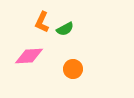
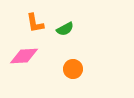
orange L-shape: moved 7 px left, 1 px down; rotated 35 degrees counterclockwise
pink diamond: moved 5 px left
